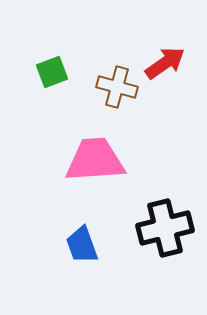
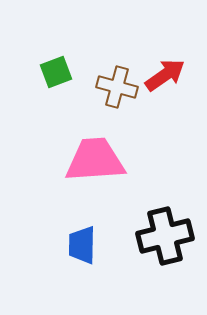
red arrow: moved 12 px down
green square: moved 4 px right
black cross: moved 8 px down
blue trapezoid: rotated 21 degrees clockwise
